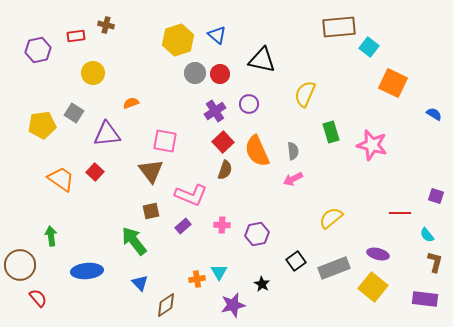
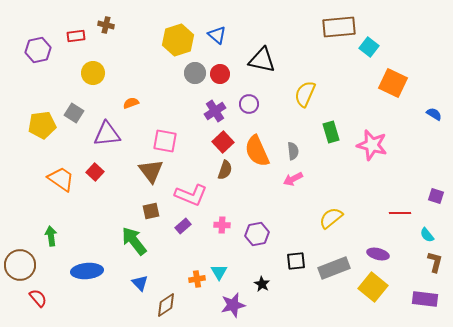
black square at (296, 261): rotated 30 degrees clockwise
